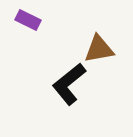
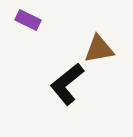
black L-shape: moved 2 px left
